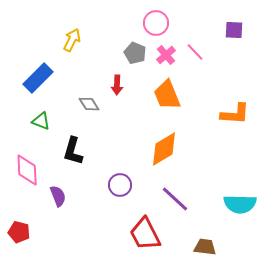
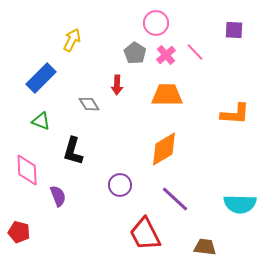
gray pentagon: rotated 10 degrees clockwise
blue rectangle: moved 3 px right
orange trapezoid: rotated 112 degrees clockwise
